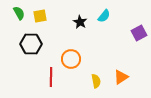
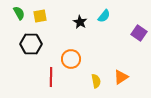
purple square: rotated 28 degrees counterclockwise
